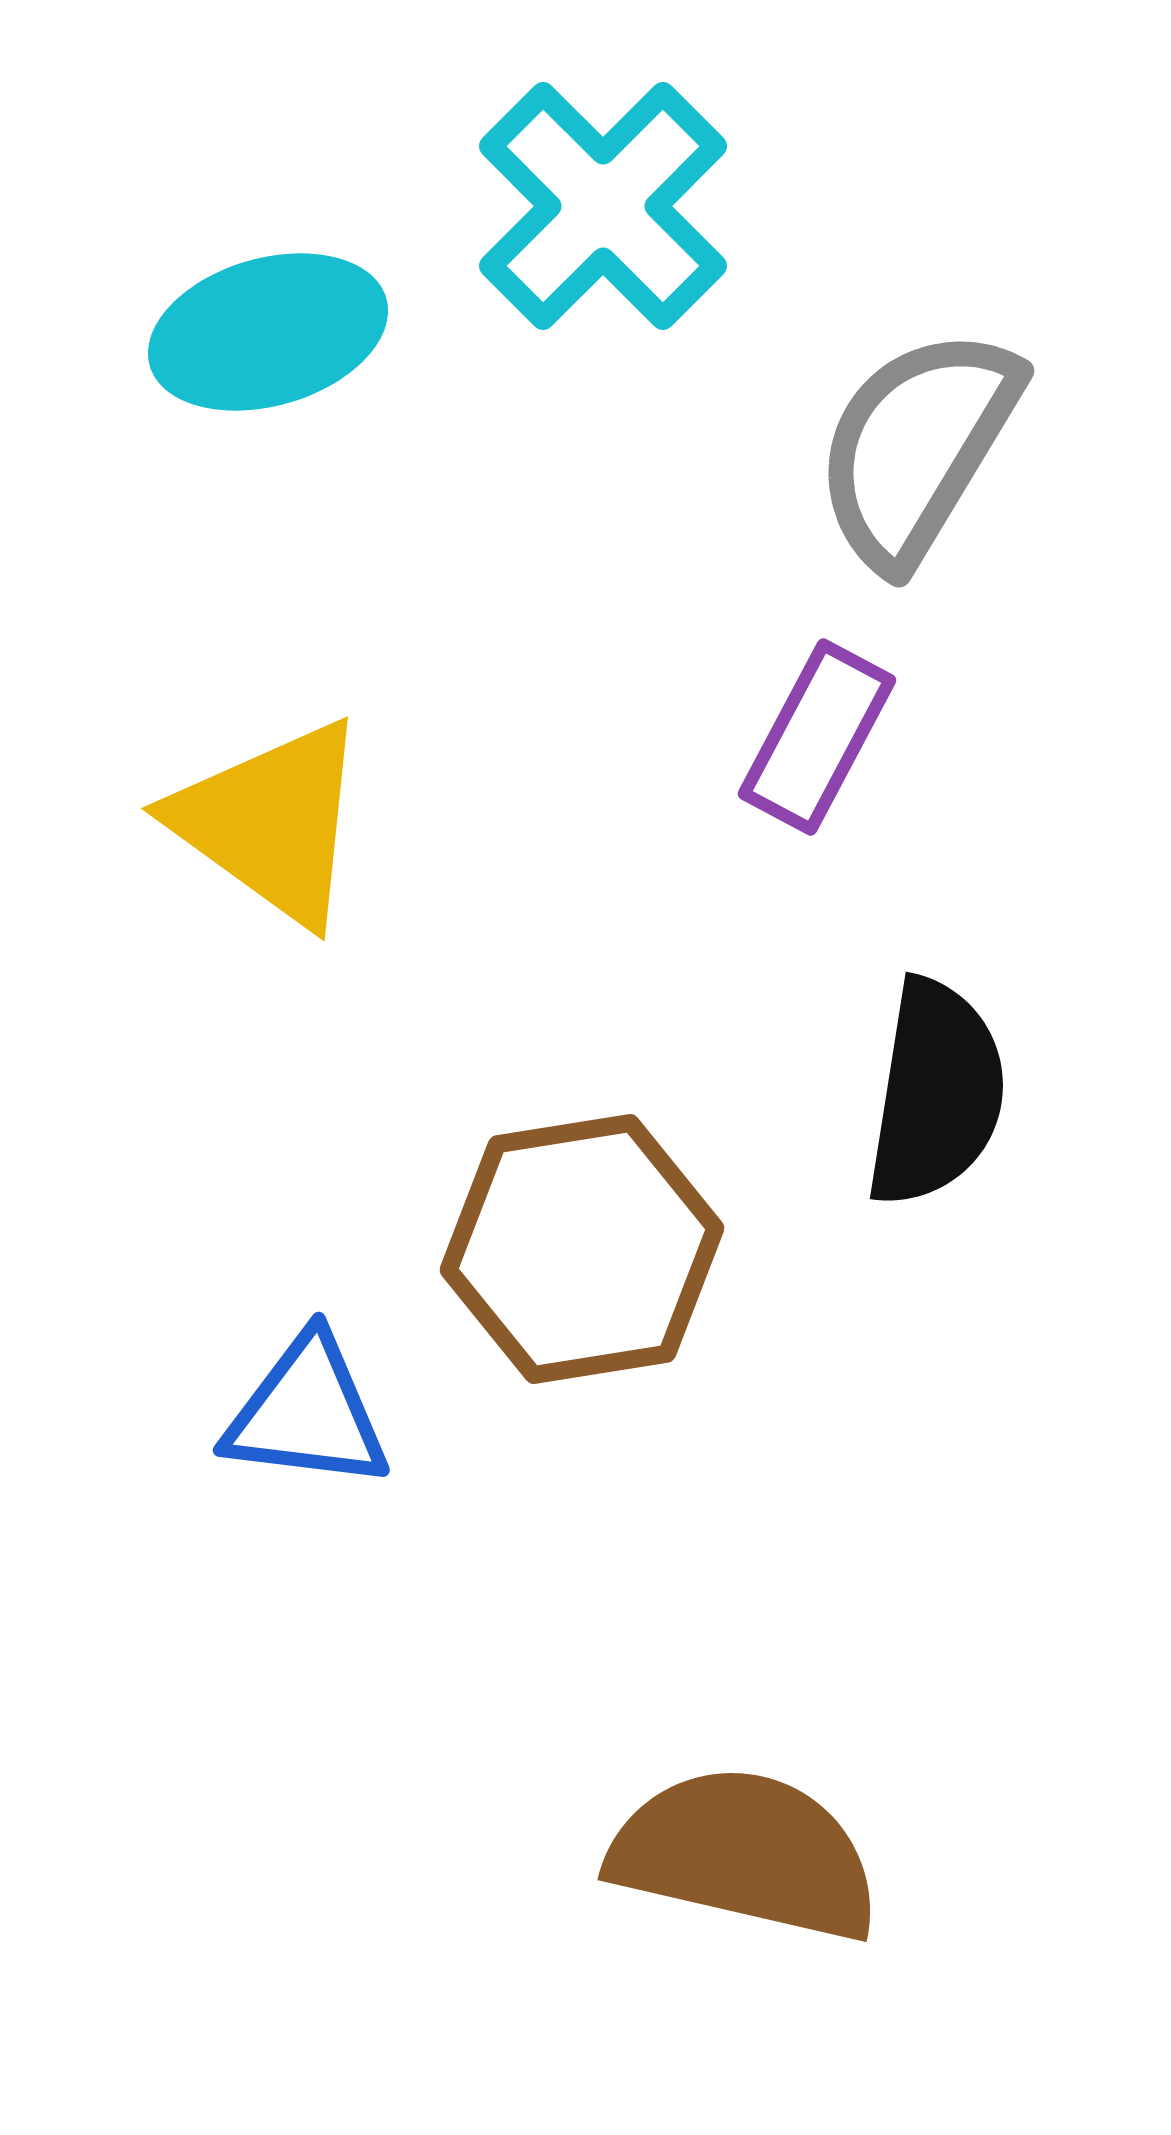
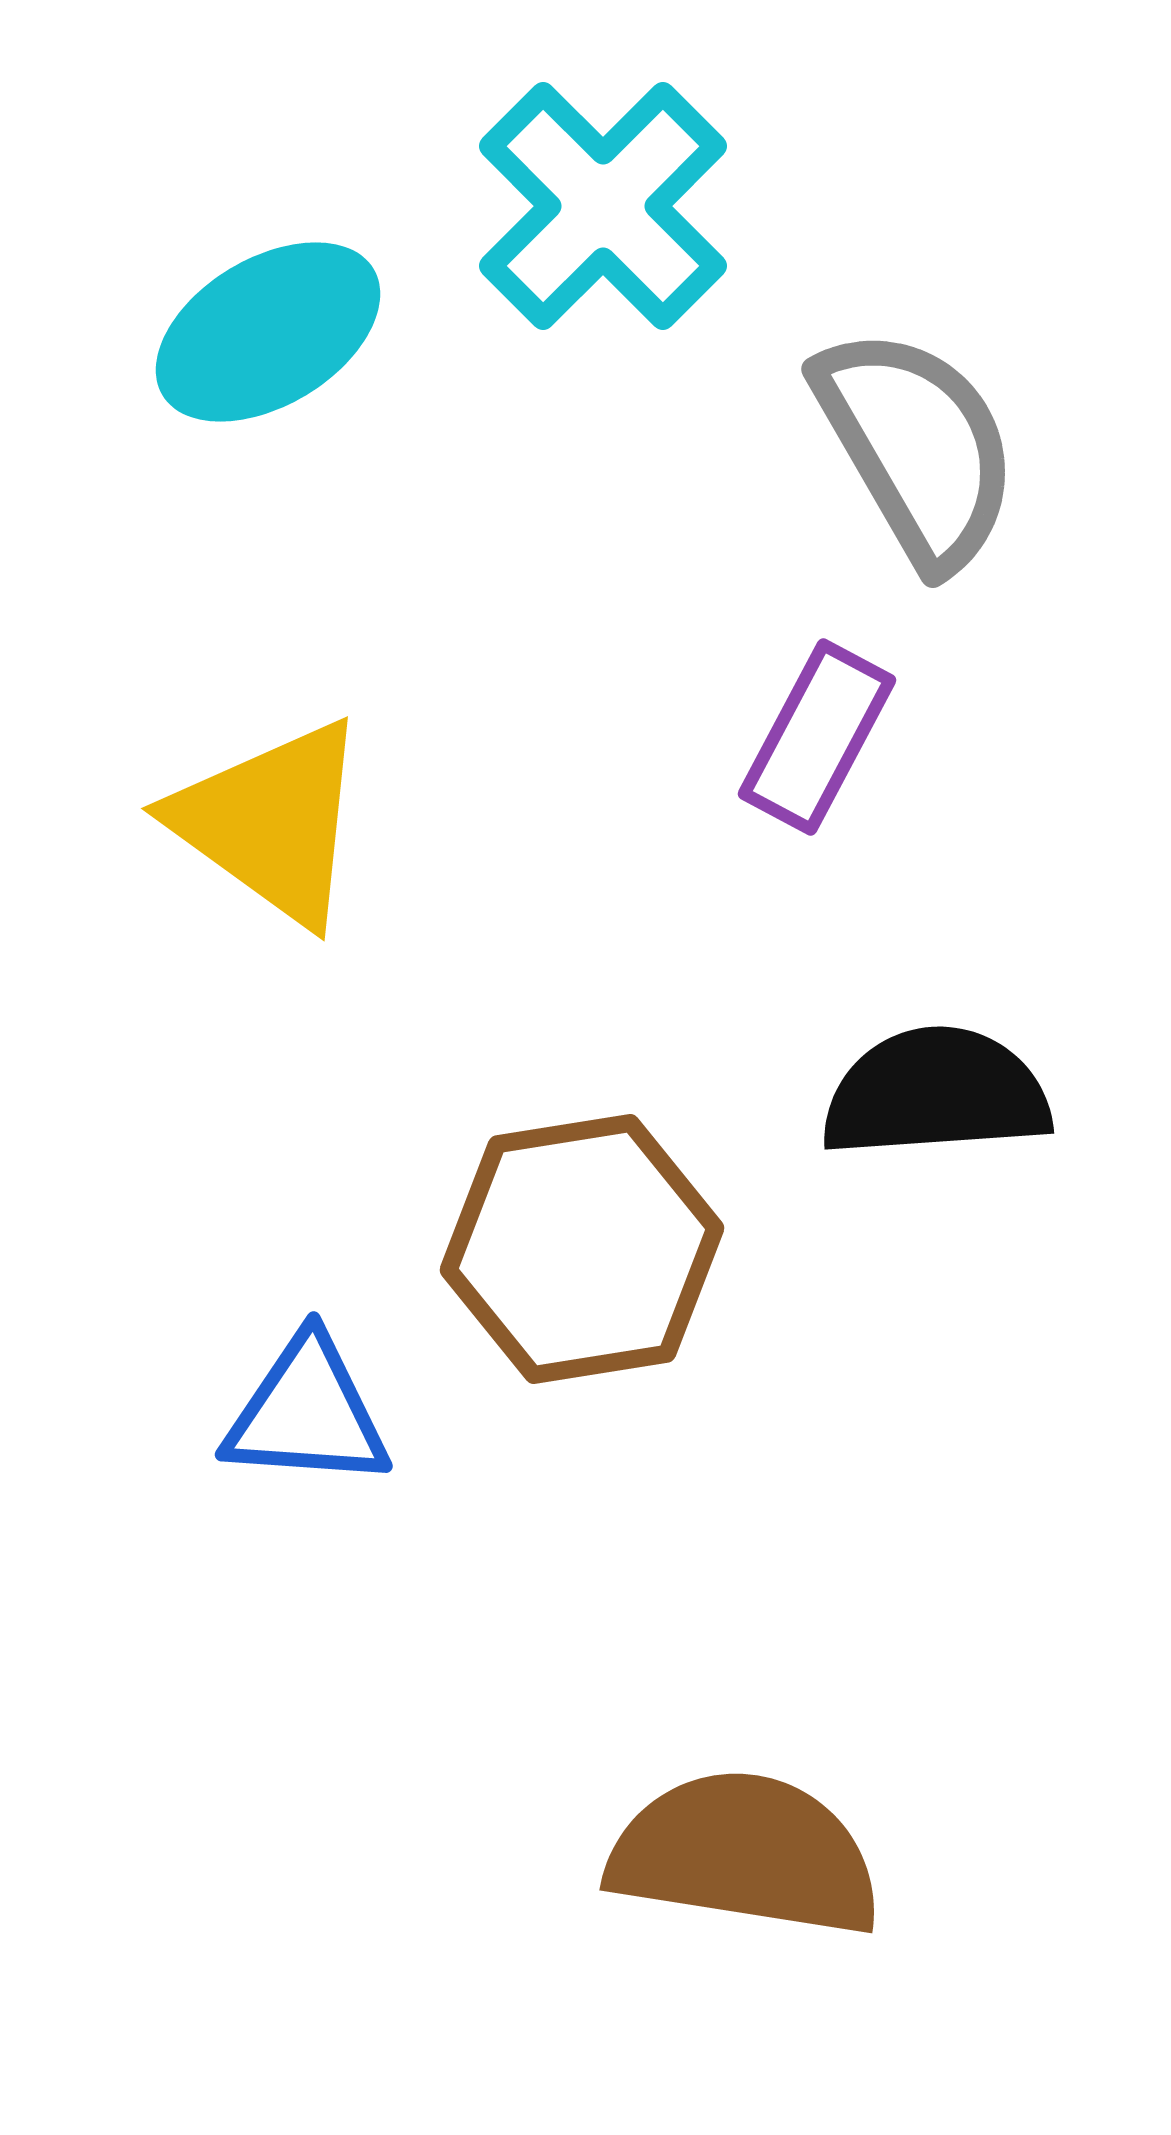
cyan ellipse: rotated 15 degrees counterclockwise
gray semicircle: rotated 119 degrees clockwise
black semicircle: rotated 103 degrees counterclockwise
blue triangle: rotated 3 degrees counterclockwise
brown semicircle: rotated 4 degrees counterclockwise
